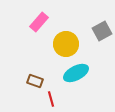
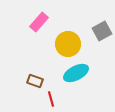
yellow circle: moved 2 px right
